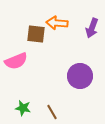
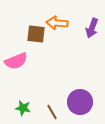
purple circle: moved 26 px down
